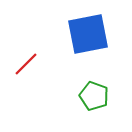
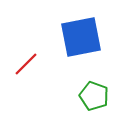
blue square: moved 7 px left, 3 px down
